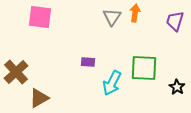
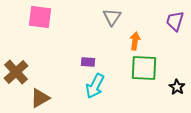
orange arrow: moved 28 px down
cyan arrow: moved 17 px left, 3 px down
brown triangle: moved 1 px right
